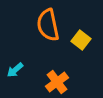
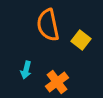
cyan arrow: moved 11 px right; rotated 36 degrees counterclockwise
